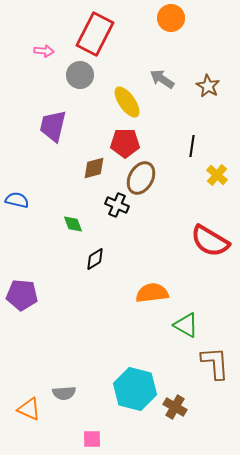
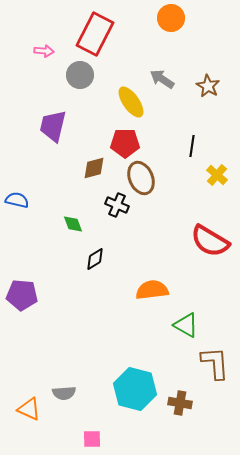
yellow ellipse: moved 4 px right
brown ellipse: rotated 52 degrees counterclockwise
orange semicircle: moved 3 px up
brown cross: moved 5 px right, 4 px up; rotated 20 degrees counterclockwise
